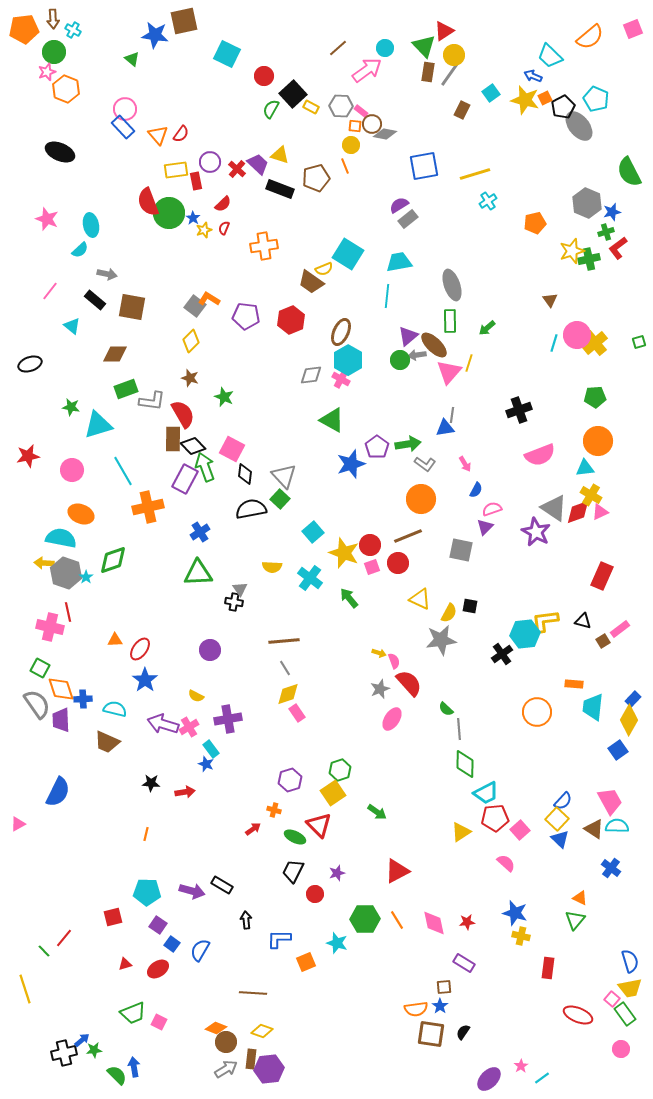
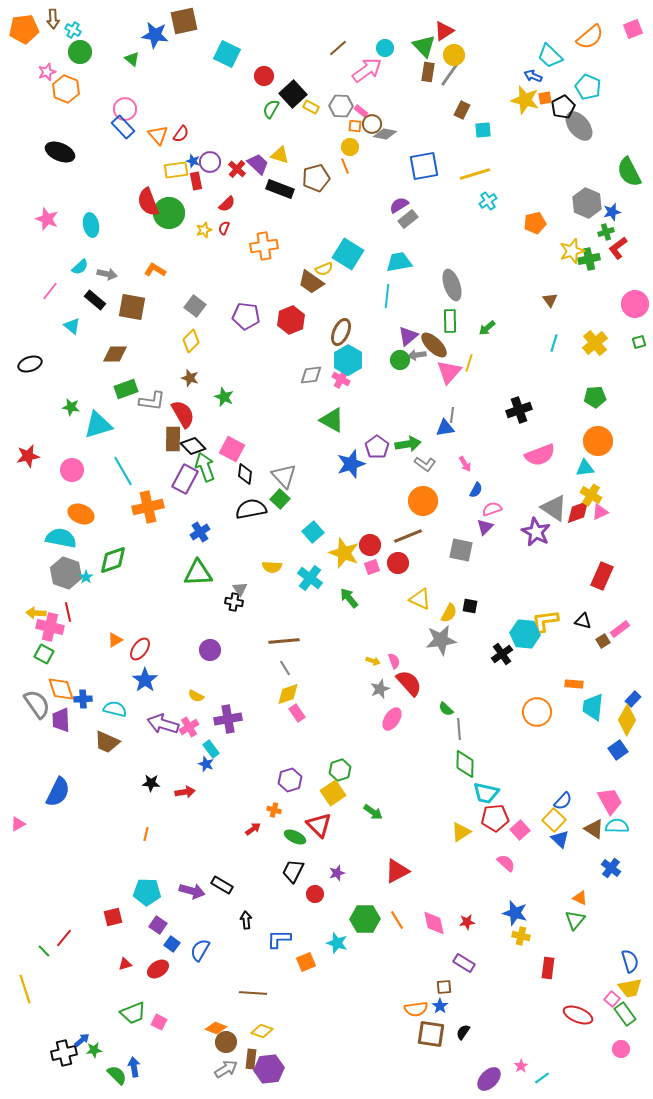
green circle at (54, 52): moved 26 px right
cyan square at (491, 93): moved 8 px left, 37 px down; rotated 30 degrees clockwise
orange square at (545, 98): rotated 16 degrees clockwise
cyan pentagon at (596, 99): moved 8 px left, 12 px up
yellow circle at (351, 145): moved 1 px left, 2 px down
red semicircle at (223, 204): moved 4 px right
blue star at (193, 218): moved 57 px up; rotated 16 degrees counterclockwise
cyan semicircle at (80, 250): moved 17 px down
orange L-shape at (209, 299): moved 54 px left, 29 px up
pink circle at (577, 335): moved 58 px right, 31 px up
orange circle at (421, 499): moved 2 px right, 2 px down
yellow arrow at (44, 563): moved 8 px left, 50 px down
cyan hexagon at (525, 634): rotated 12 degrees clockwise
orange triangle at (115, 640): rotated 28 degrees counterclockwise
yellow arrow at (379, 653): moved 6 px left, 8 px down
green square at (40, 668): moved 4 px right, 14 px up
yellow diamond at (629, 720): moved 2 px left
cyan trapezoid at (486, 793): rotated 40 degrees clockwise
green arrow at (377, 812): moved 4 px left
yellow square at (557, 819): moved 3 px left, 1 px down
